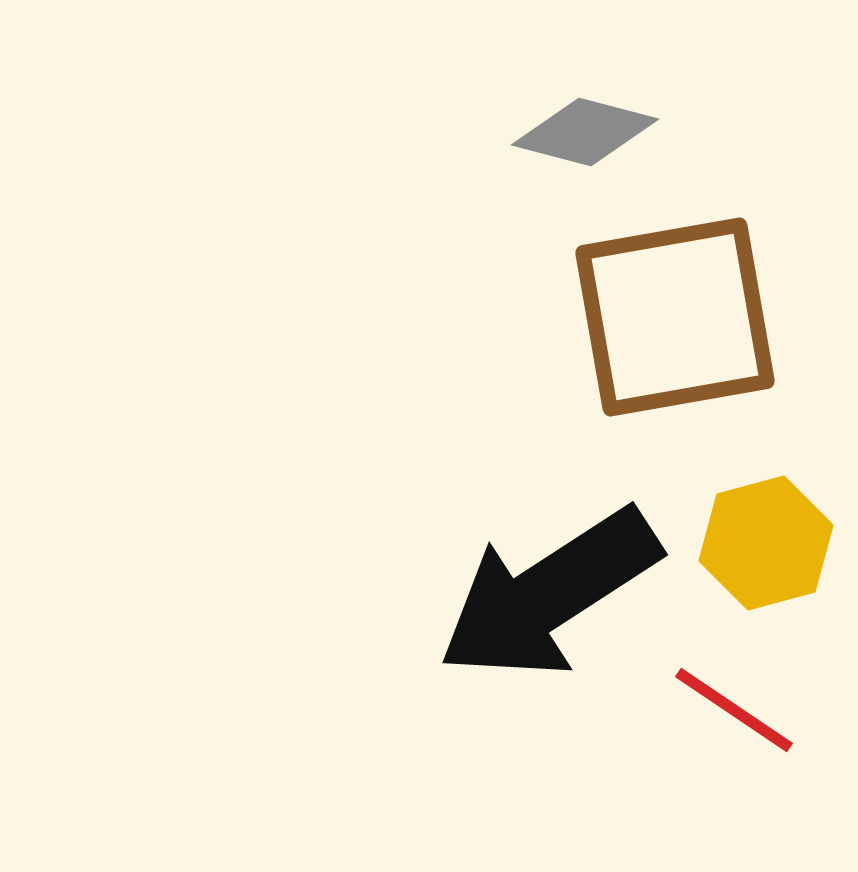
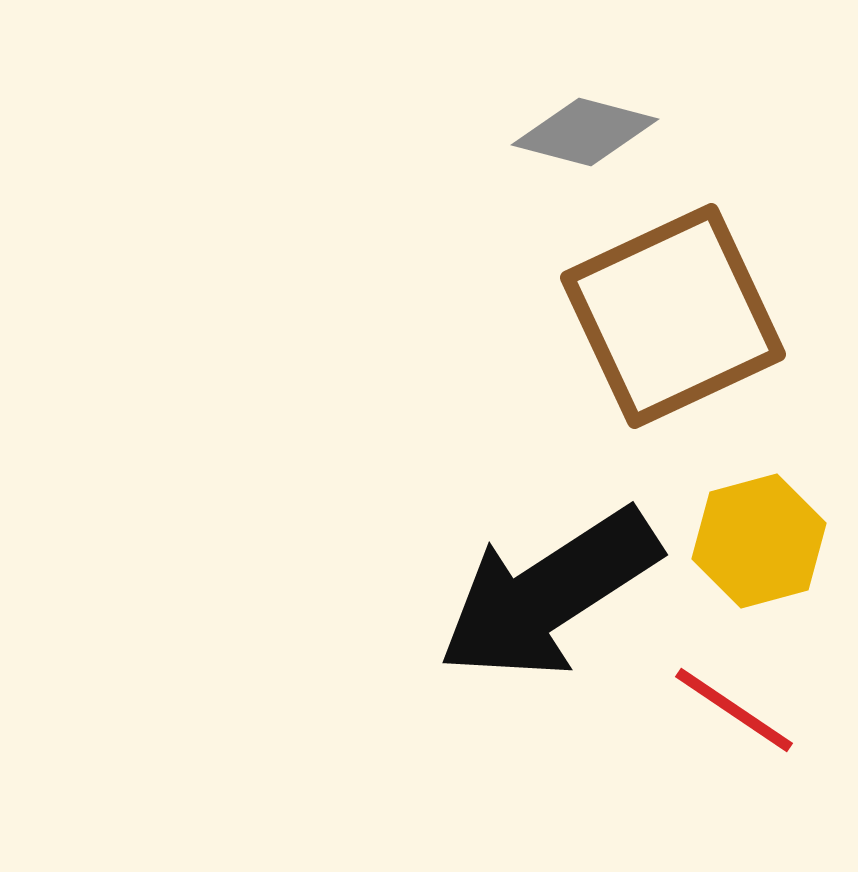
brown square: moved 2 px left, 1 px up; rotated 15 degrees counterclockwise
yellow hexagon: moved 7 px left, 2 px up
